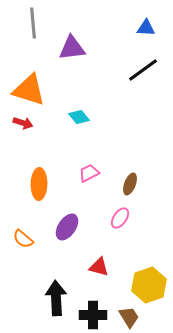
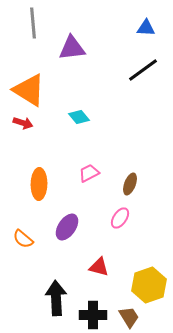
orange triangle: rotated 15 degrees clockwise
